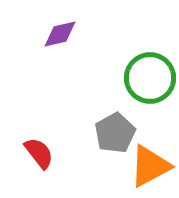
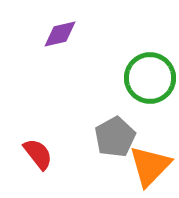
gray pentagon: moved 4 px down
red semicircle: moved 1 px left, 1 px down
orange triangle: rotated 18 degrees counterclockwise
